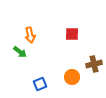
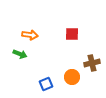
orange arrow: rotated 70 degrees counterclockwise
green arrow: moved 2 px down; rotated 16 degrees counterclockwise
brown cross: moved 2 px left, 1 px up
blue square: moved 6 px right
